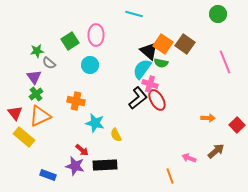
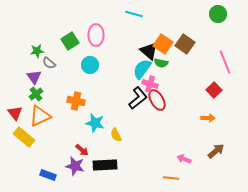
red square: moved 23 px left, 35 px up
pink arrow: moved 5 px left, 1 px down
orange line: moved 1 px right, 2 px down; rotated 63 degrees counterclockwise
